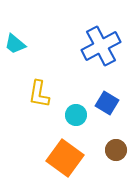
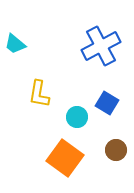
cyan circle: moved 1 px right, 2 px down
